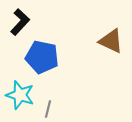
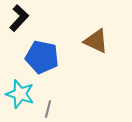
black L-shape: moved 1 px left, 4 px up
brown triangle: moved 15 px left
cyan star: moved 1 px up
